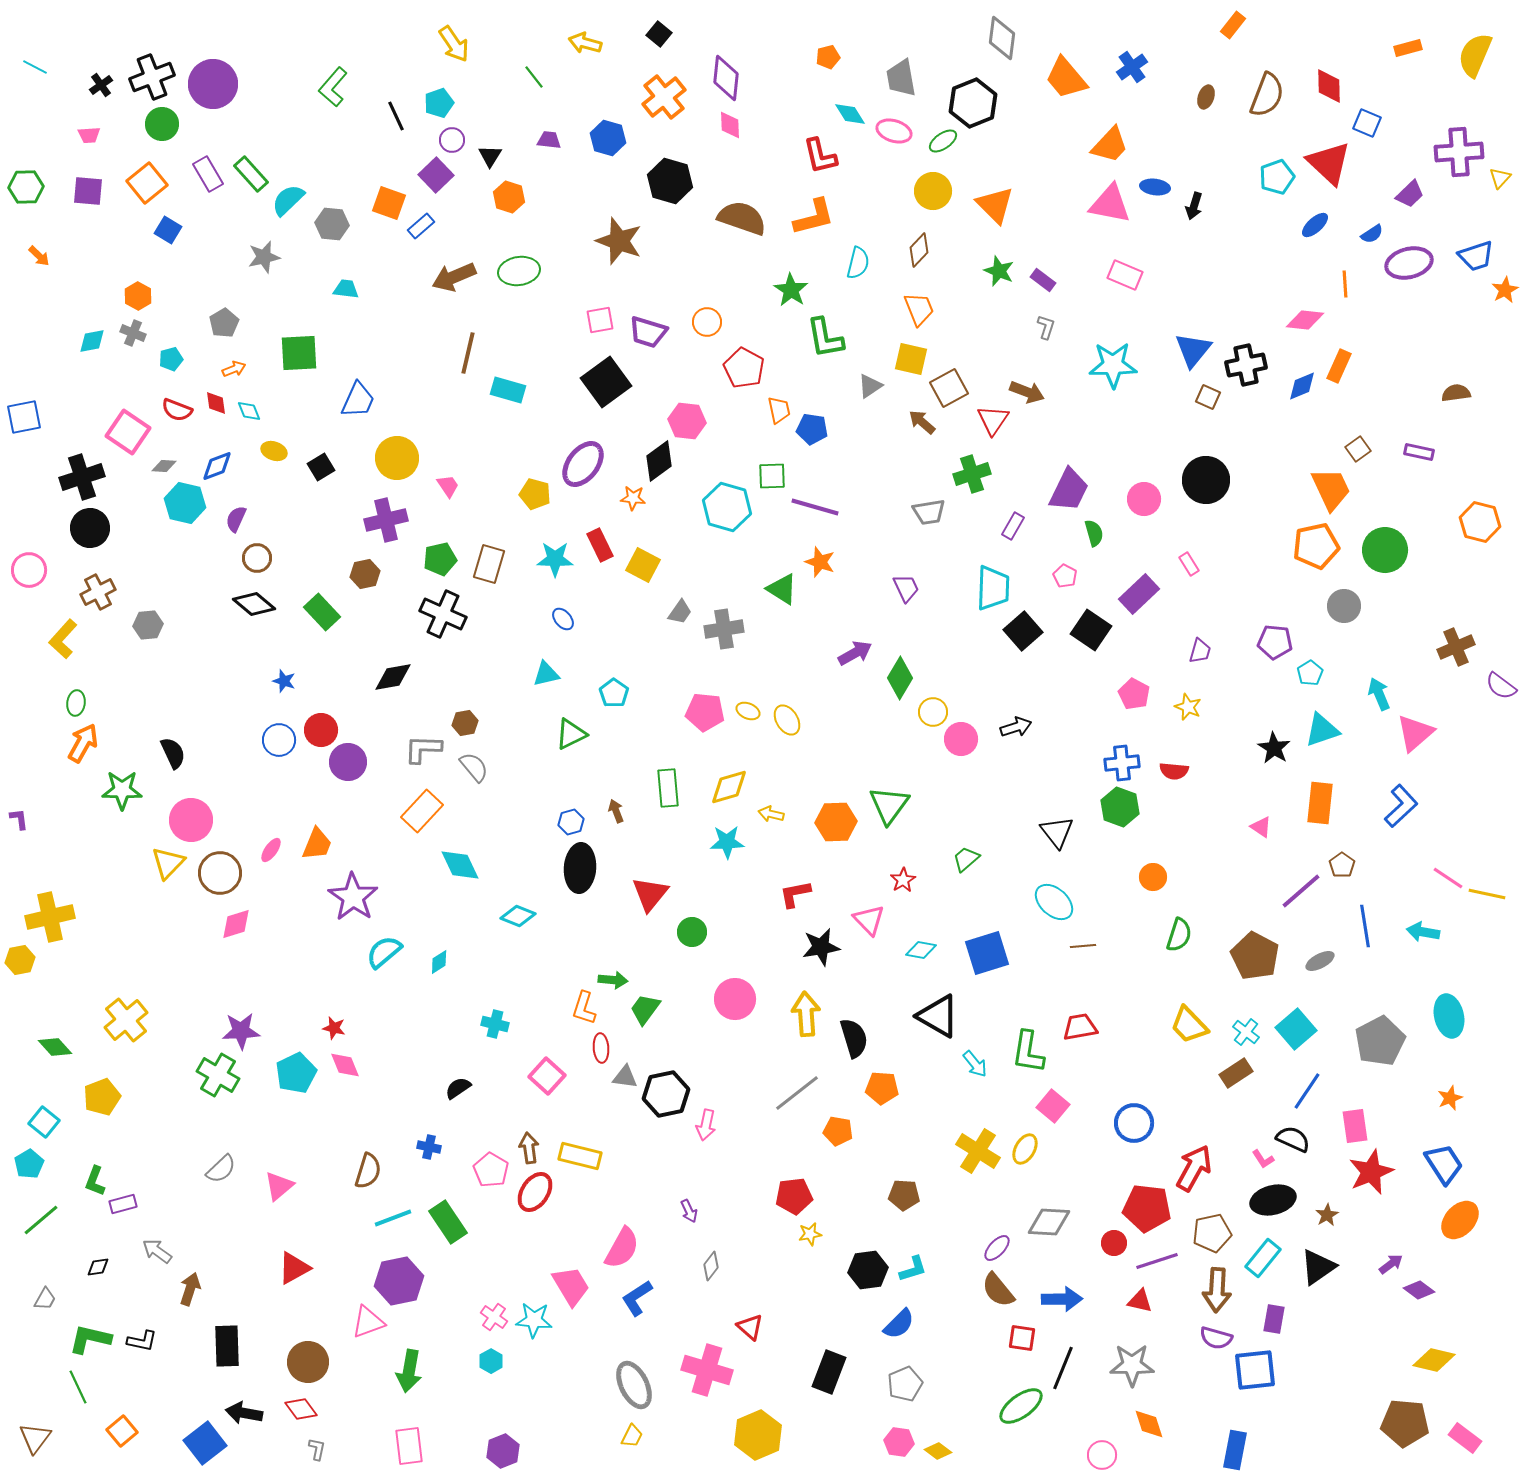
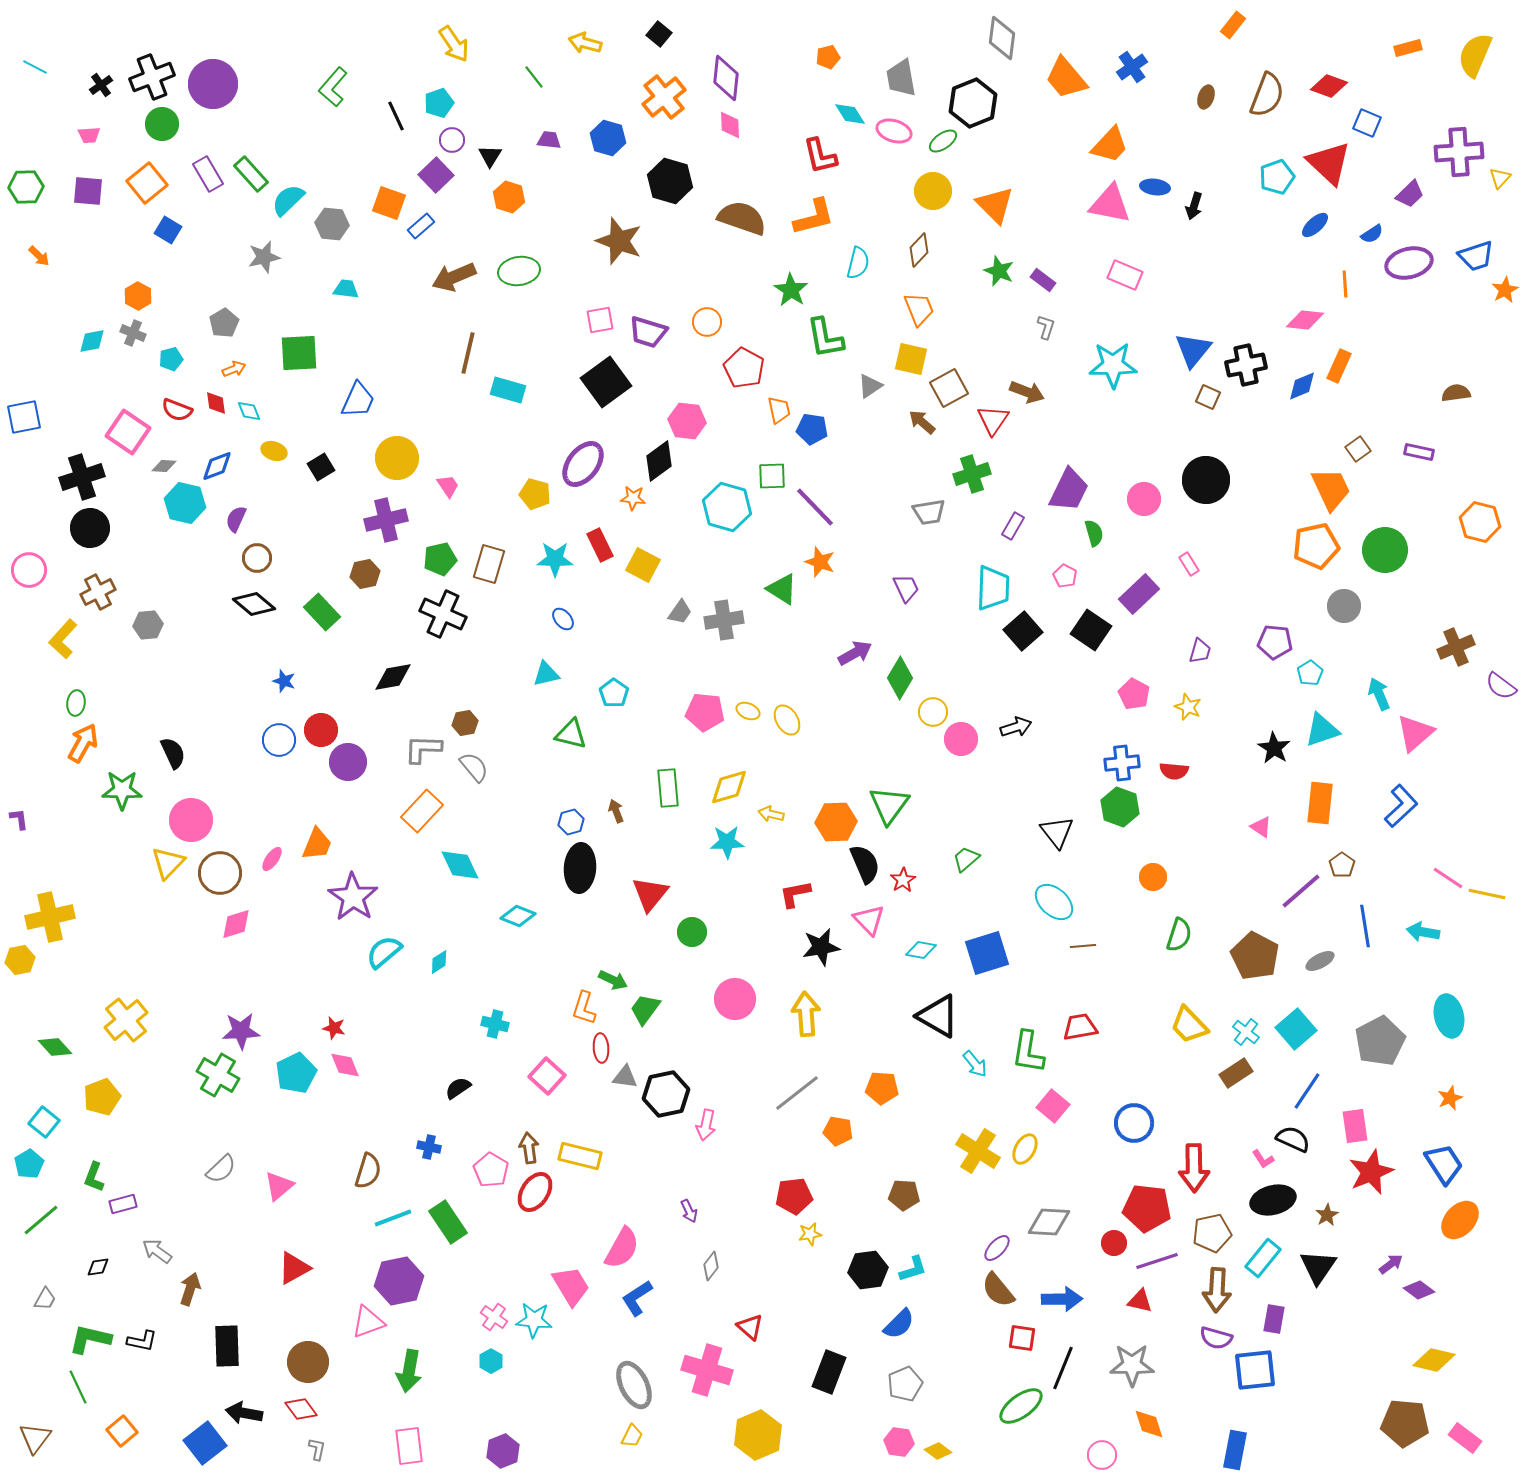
red diamond at (1329, 86): rotated 69 degrees counterclockwise
purple line at (815, 507): rotated 30 degrees clockwise
gray cross at (724, 629): moved 9 px up
green triangle at (571, 734): rotated 40 degrees clockwise
pink ellipse at (271, 850): moved 1 px right, 9 px down
green arrow at (613, 980): rotated 20 degrees clockwise
black semicircle at (854, 1038): moved 11 px right, 174 px up; rotated 6 degrees counterclockwise
red arrow at (1194, 1168): rotated 150 degrees clockwise
green L-shape at (95, 1181): moved 1 px left, 4 px up
black triangle at (1318, 1267): rotated 21 degrees counterclockwise
